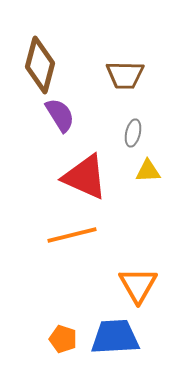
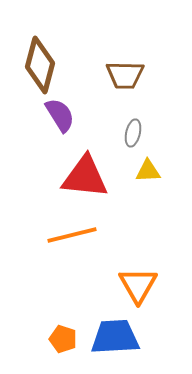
red triangle: rotated 18 degrees counterclockwise
